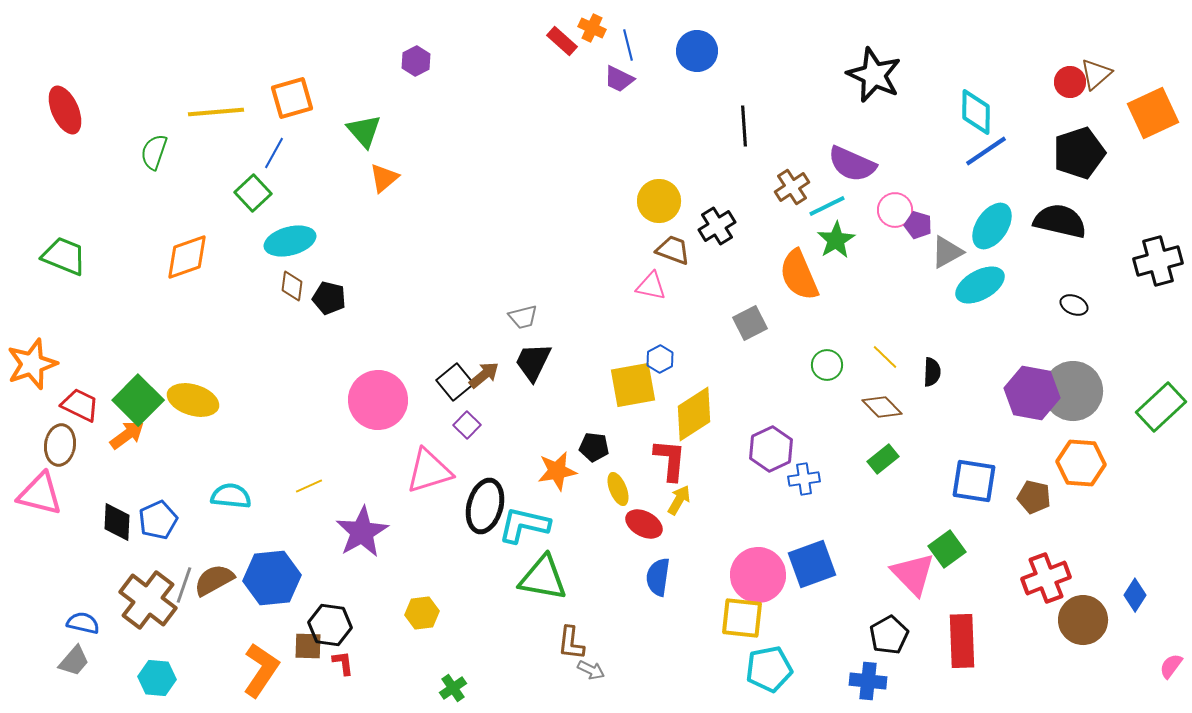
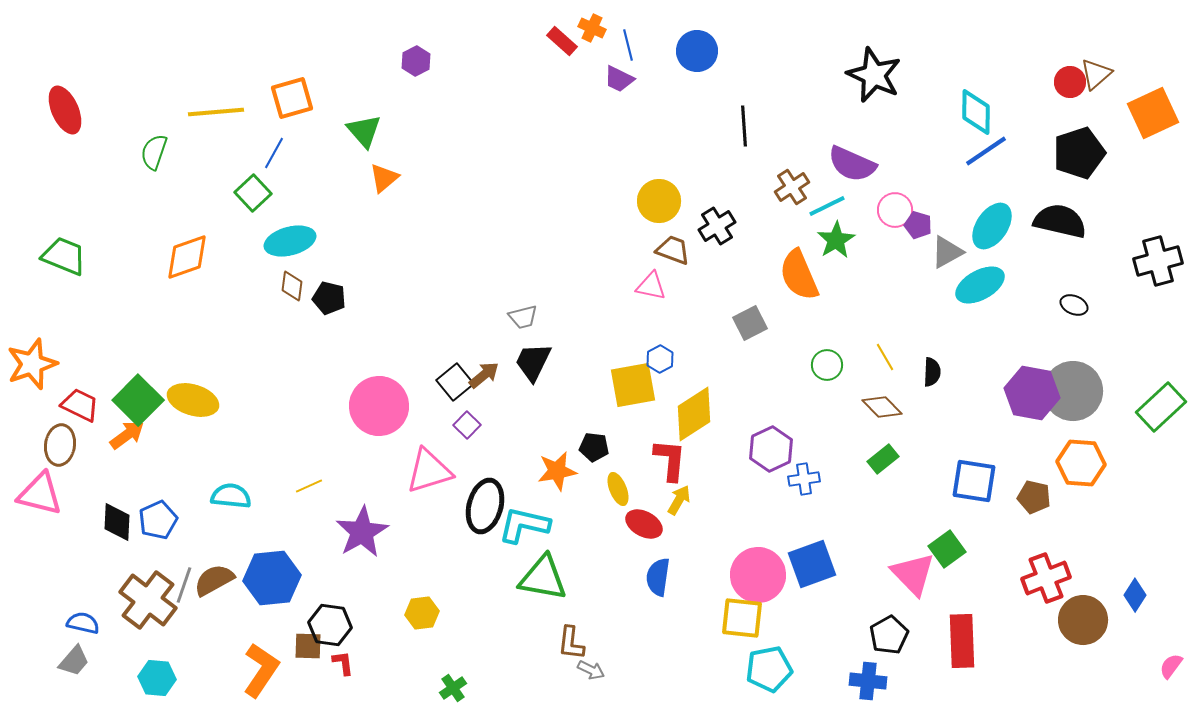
yellow line at (885, 357): rotated 16 degrees clockwise
pink circle at (378, 400): moved 1 px right, 6 px down
